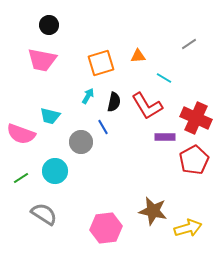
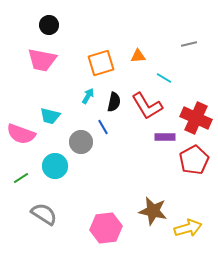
gray line: rotated 21 degrees clockwise
cyan circle: moved 5 px up
